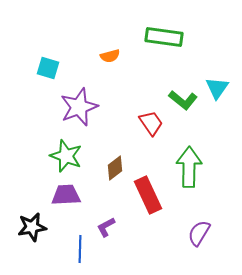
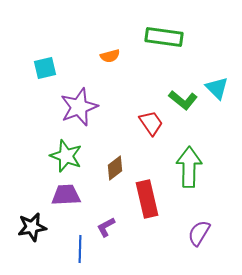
cyan square: moved 3 px left; rotated 30 degrees counterclockwise
cyan triangle: rotated 20 degrees counterclockwise
red rectangle: moved 1 px left, 4 px down; rotated 12 degrees clockwise
